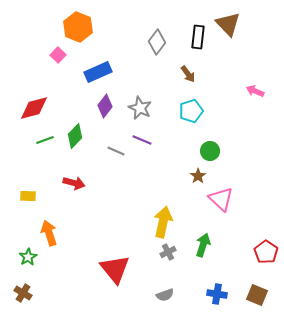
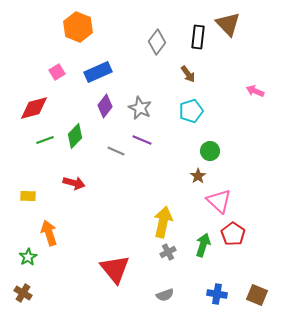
pink square: moved 1 px left, 17 px down; rotated 14 degrees clockwise
pink triangle: moved 2 px left, 2 px down
red pentagon: moved 33 px left, 18 px up
